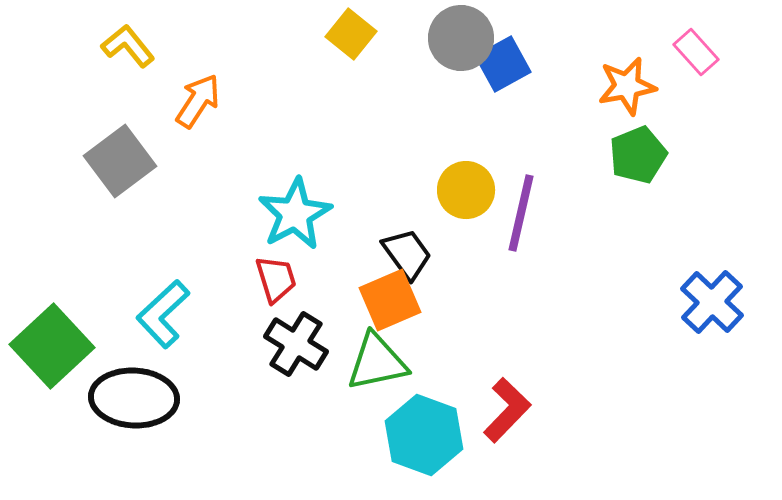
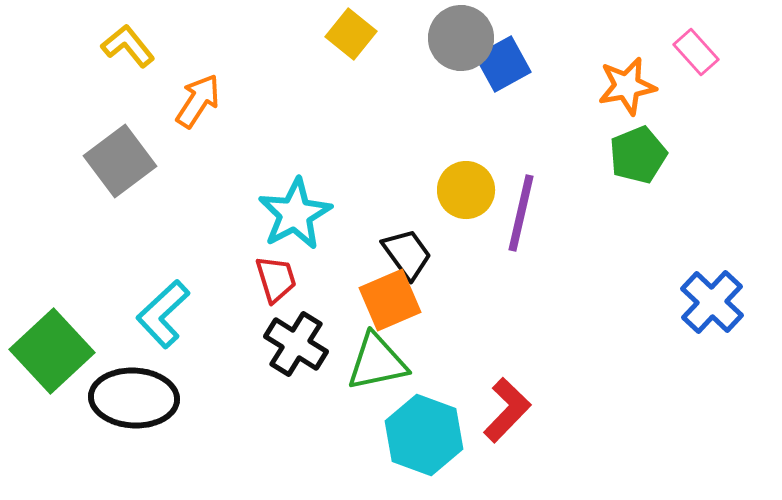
green square: moved 5 px down
